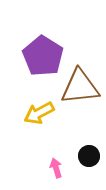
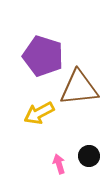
purple pentagon: rotated 15 degrees counterclockwise
brown triangle: moved 1 px left, 1 px down
pink arrow: moved 3 px right, 4 px up
